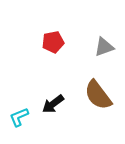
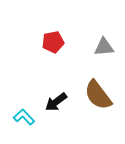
gray triangle: rotated 15 degrees clockwise
black arrow: moved 3 px right, 2 px up
cyan L-shape: moved 5 px right; rotated 70 degrees clockwise
